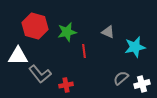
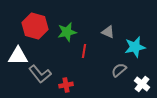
red line: rotated 16 degrees clockwise
gray semicircle: moved 2 px left, 8 px up
white cross: rotated 35 degrees counterclockwise
